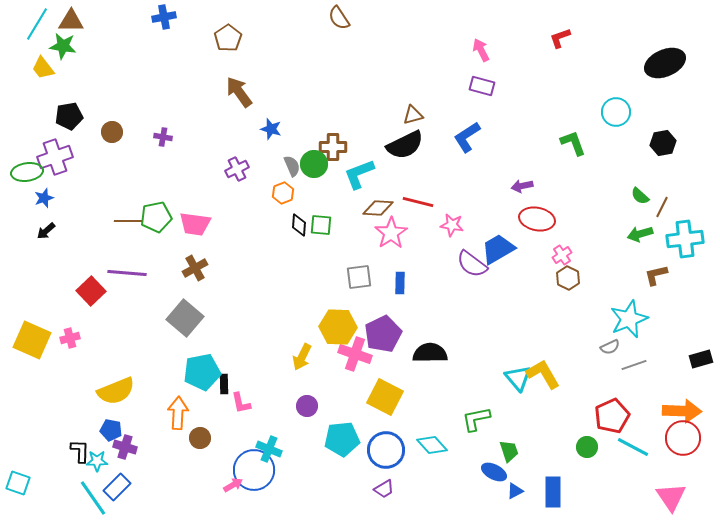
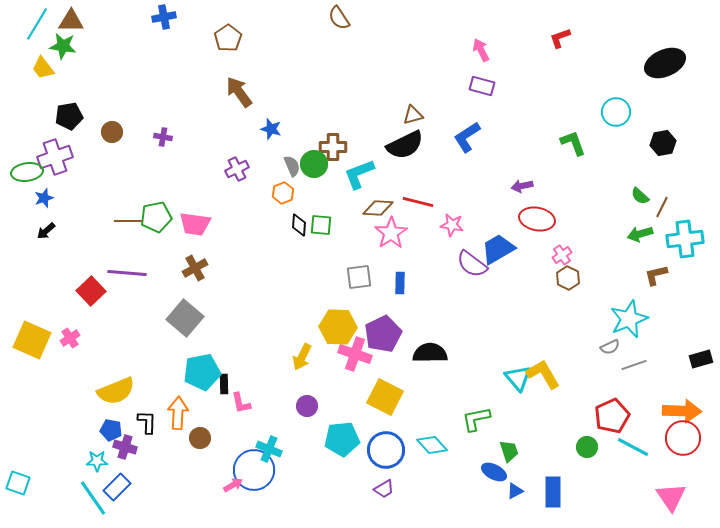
pink cross at (70, 338): rotated 18 degrees counterclockwise
black L-shape at (80, 451): moved 67 px right, 29 px up
